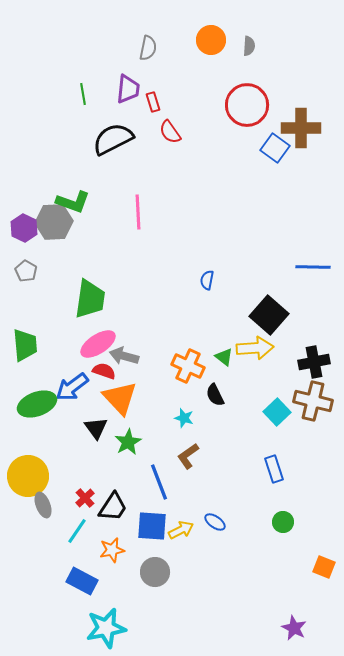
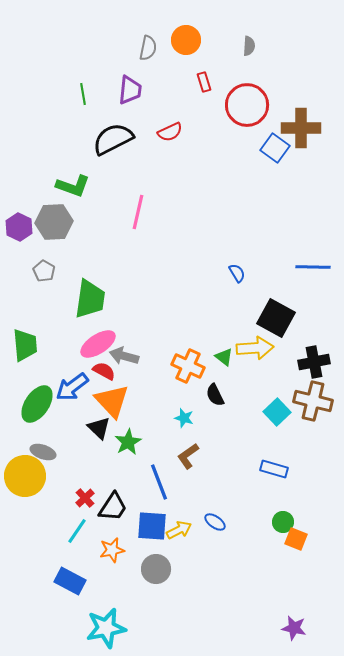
orange circle at (211, 40): moved 25 px left
purple trapezoid at (128, 89): moved 2 px right, 1 px down
red rectangle at (153, 102): moved 51 px right, 20 px up
red semicircle at (170, 132): rotated 80 degrees counterclockwise
green L-shape at (73, 202): moved 16 px up
pink line at (138, 212): rotated 16 degrees clockwise
purple hexagon at (24, 228): moved 5 px left, 1 px up
gray pentagon at (26, 271): moved 18 px right
blue semicircle at (207, 280): moved 30 px right, 7 px up; rotated 138 degrees clockwise
black square at (269, 315): moved 7 px right, 3 px down; rotated 12 degrees counterclockwise
red semicircle at (104, 371): rotated 10 degrees clockwise
orange triangle at (120, 398): moved 8 px left, 3 px down
green ellipse at (37, 404): rotated 36 degrees counterclockwise
black triangle at (96, 428): moved 3 px right; rotated 10 degrees counterclockwise
blue rectangle at (274, 469): rotated 56 degrees counterclockwise
yellow circle at (28, 476): moved 3 px left
gray ellipse at (43, 505): moved 53 px up; rotated 50 degrees counterclockwise
yellow arrow at (181, 530): moved 2 px left
orange square at (324, 567): moved 28 px left, 28 px up
gray circle at (155, 572): moved 1 px right, 3 px up
blue rectangle at (82, 581): moved 12 px left
purple star at (294, 628): rotated 15 degrees counterclockwise
